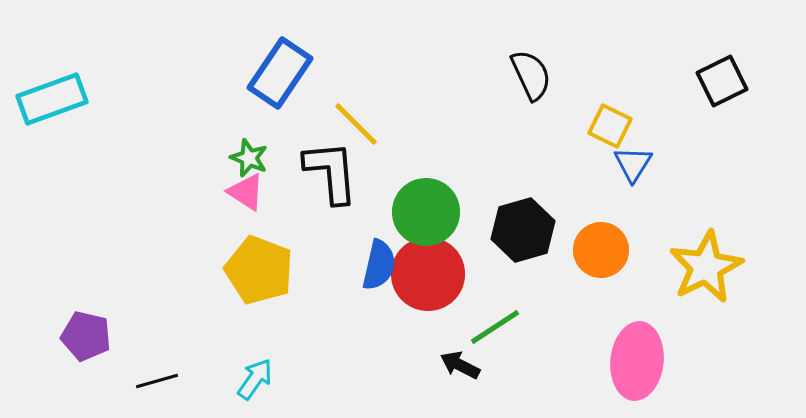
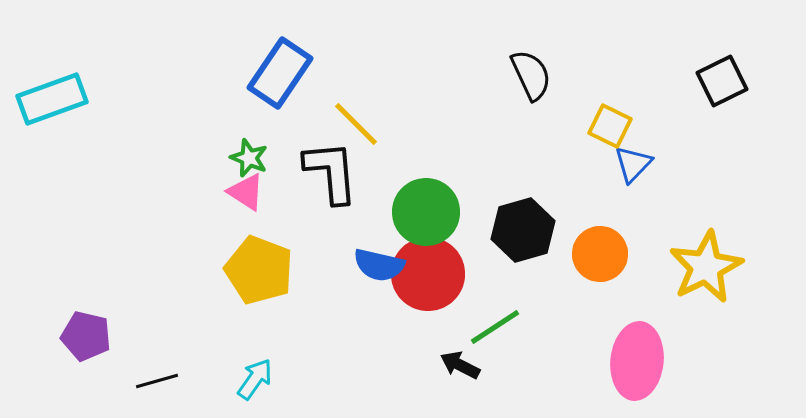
blue triangle: rotated 12 degrees clockwise
orange circle: moved 1 px left, 4 px down
blue semicircle: rotated 90 degrees clockwise
